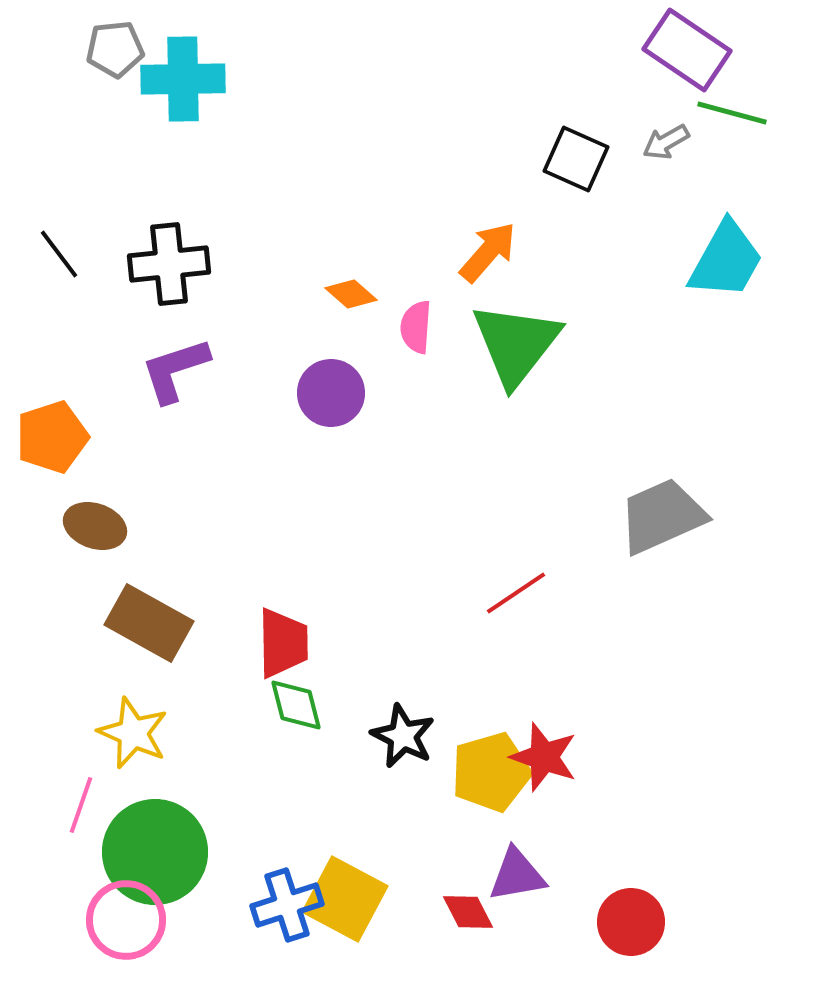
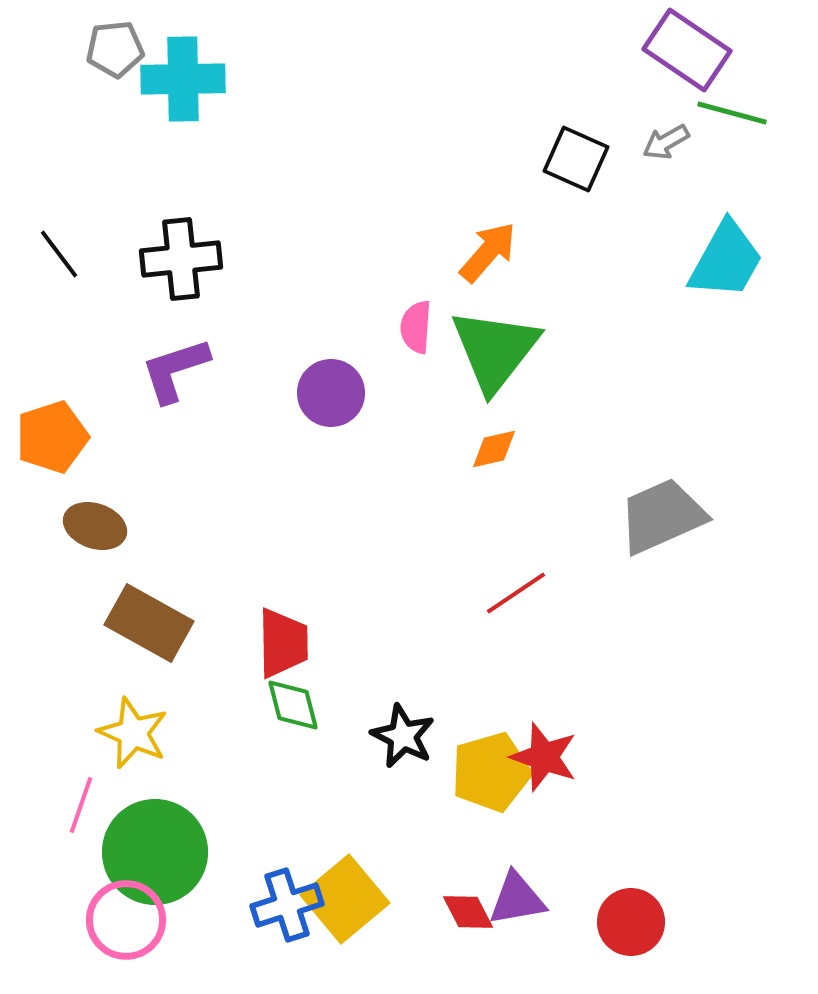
black cross: moved 12 px right, 5 px up
orange diamond: moved 143 px right, 155 px down; rotated 54 degrees counterclockwise
green triangle: moved 21 px left, 6 px down
green diamond: moved 3 px left
purple triangle: moved 24 px down
yellow square: rotated 22 degrees clockwise
